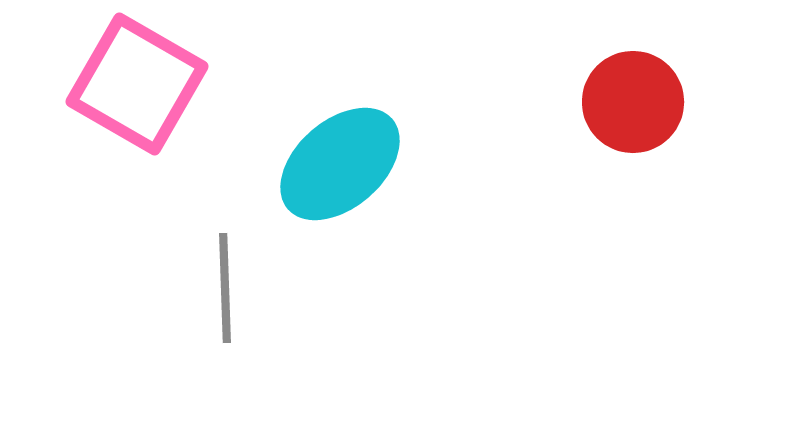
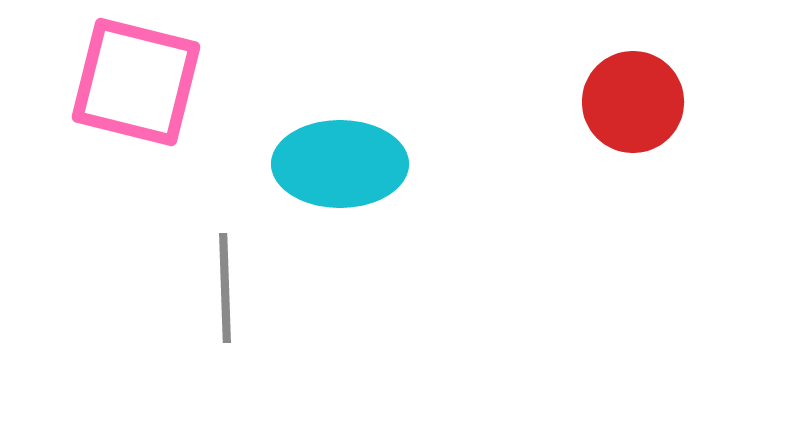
pink square: moved 1 px left, 2 px up; rotated 16 degrees counterclockwise
cyan ellipse: rotated 41 degrees clockwise
